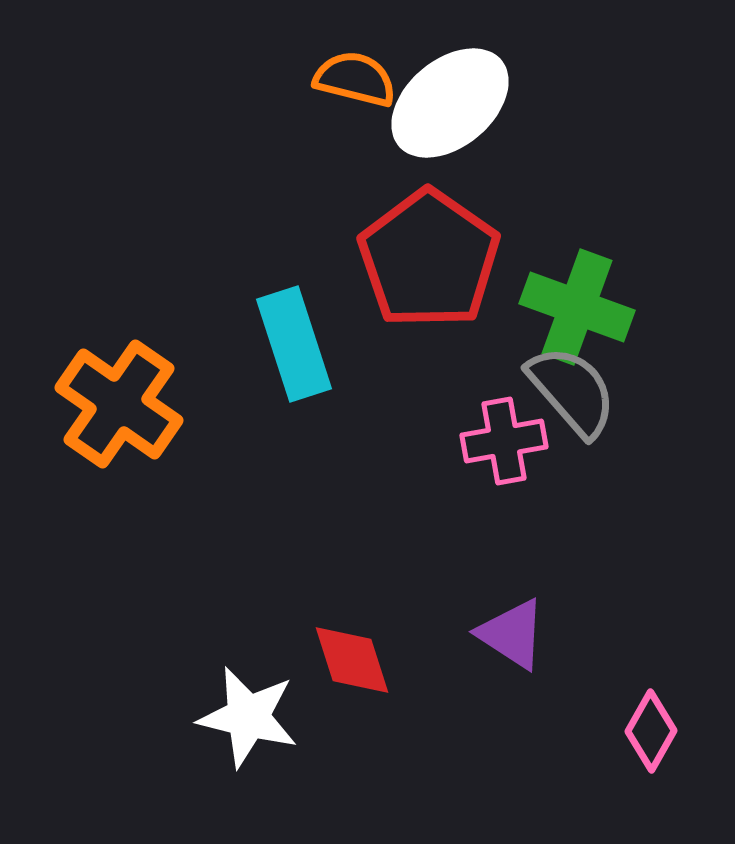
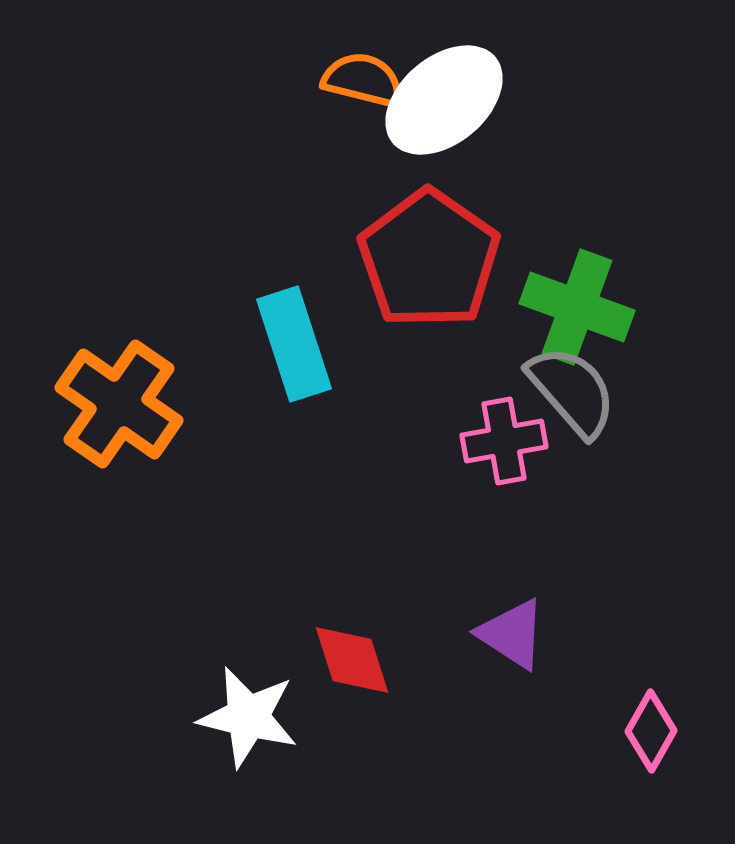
orange semicircle: moved 8 px right, 1 px down
white ellipse: moved 6 px left, 3 px up
